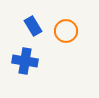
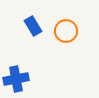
blue cross: moved 9 px left, 18 px down; rotated 20 degrees counterclockwise
